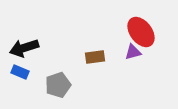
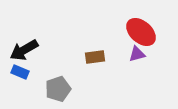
red ellipse: rotated 12 degrees counterclockwise
black arrow: moved 2 px down; rotated 12 degrees counterclockwise
purple triangle: moved 4 px right, 2 px down
gray pentagon: moved 4 px down
